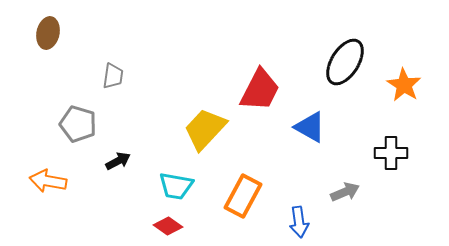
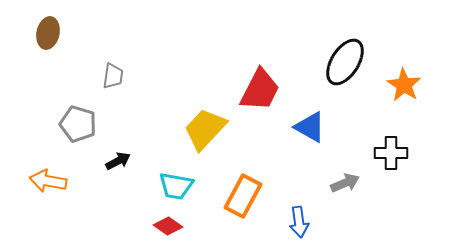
gray arrow: moved 9 px up
